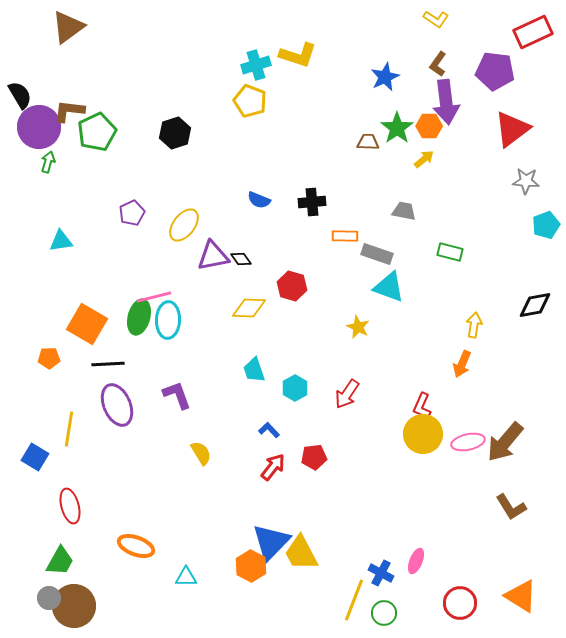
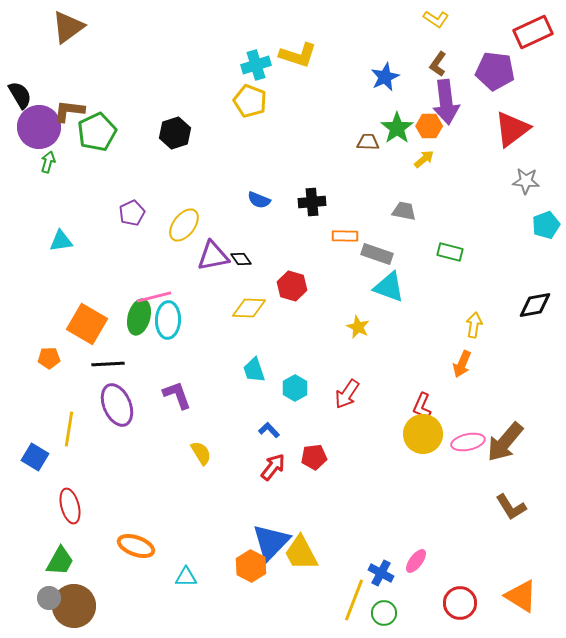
pink ellipse at (416, 561): rotated 15 degrees clockwise
